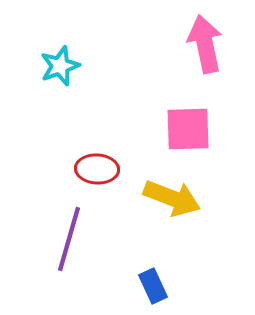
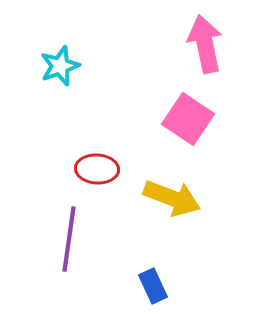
pink square: moved 10 px up; rotated 36 degrees clockwise
purple line: rotated 8 degrees counterclockwise
